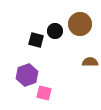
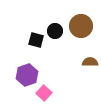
brown circle: moved 1 px right, 2 px down
pink square: rotated 28 degrees clockwise
